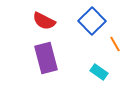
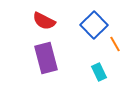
blue square: moved 2 px right, 4 px down
cyan rectangle: rotated 30 degrees clockwise
